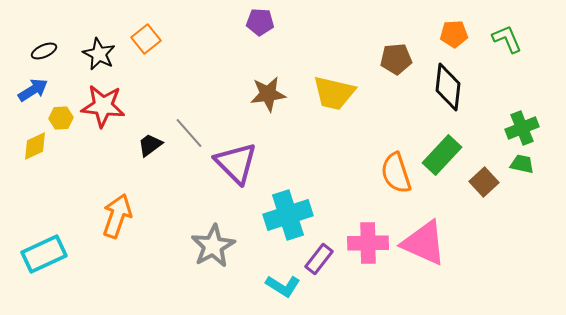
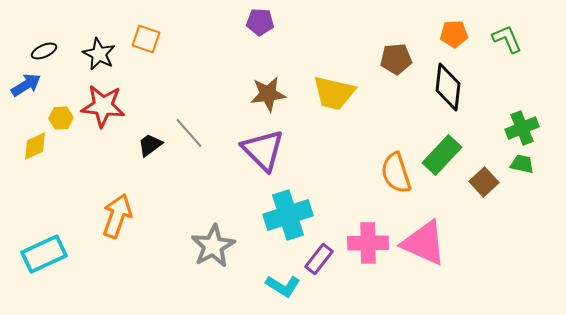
orange square: rotated 32 degrees counterclockwise
blue arrow: moved 7 px left, 5 px up
purple triangle: moved 27 px right, 13 px up
